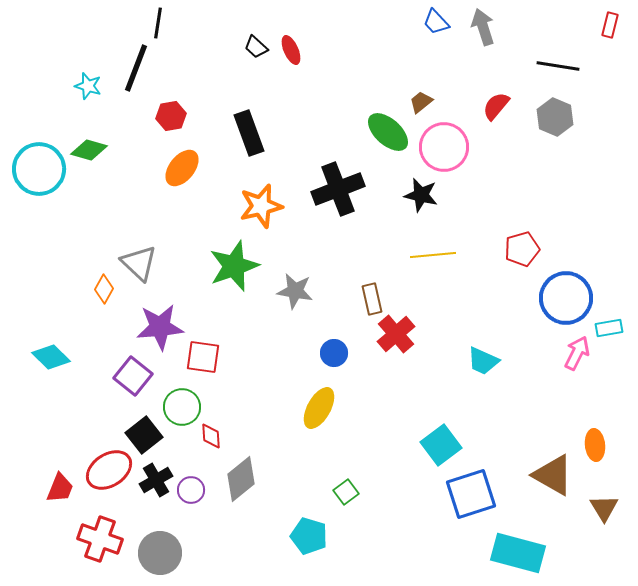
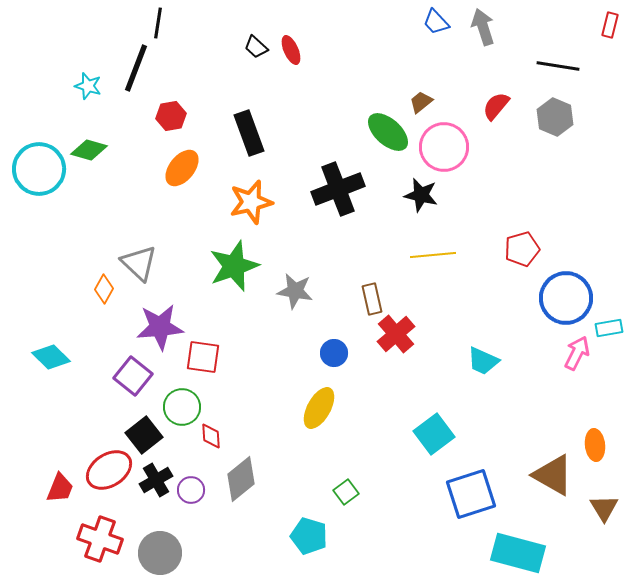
orange star at (261, 206): moved 10 px left, 4 px up
cyan square at (441, 445): moved 7 px left, 11 px up
